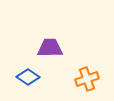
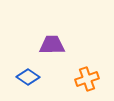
purple trapezoid: moved 2 px right, 3 px up
